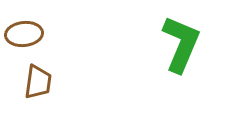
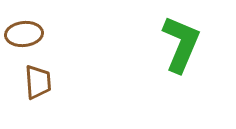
brown trapezoid: rotated 12 degrees counterclockwise
